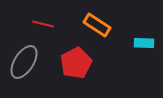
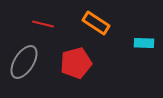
orange rectangle: moved 1 px left, 2 px up
red pentagon: rotated 12 degrees clockwise
